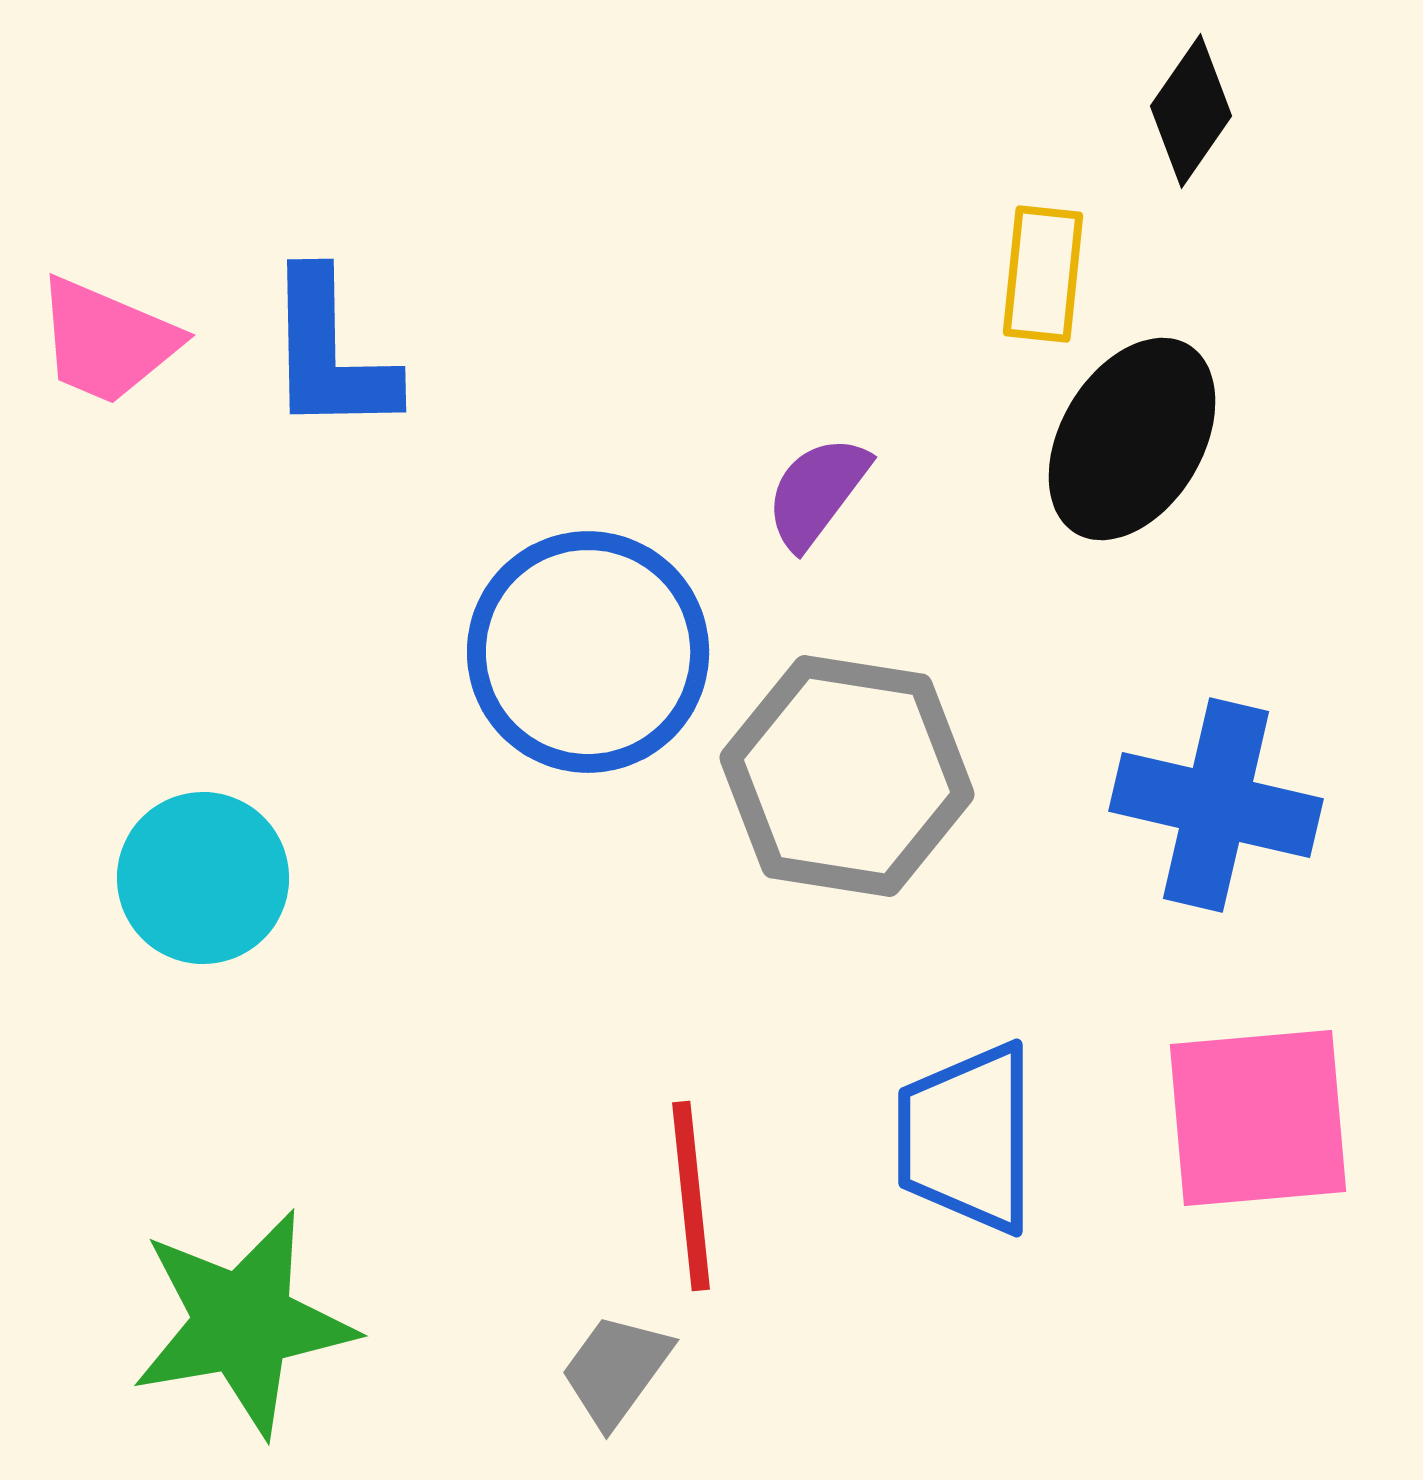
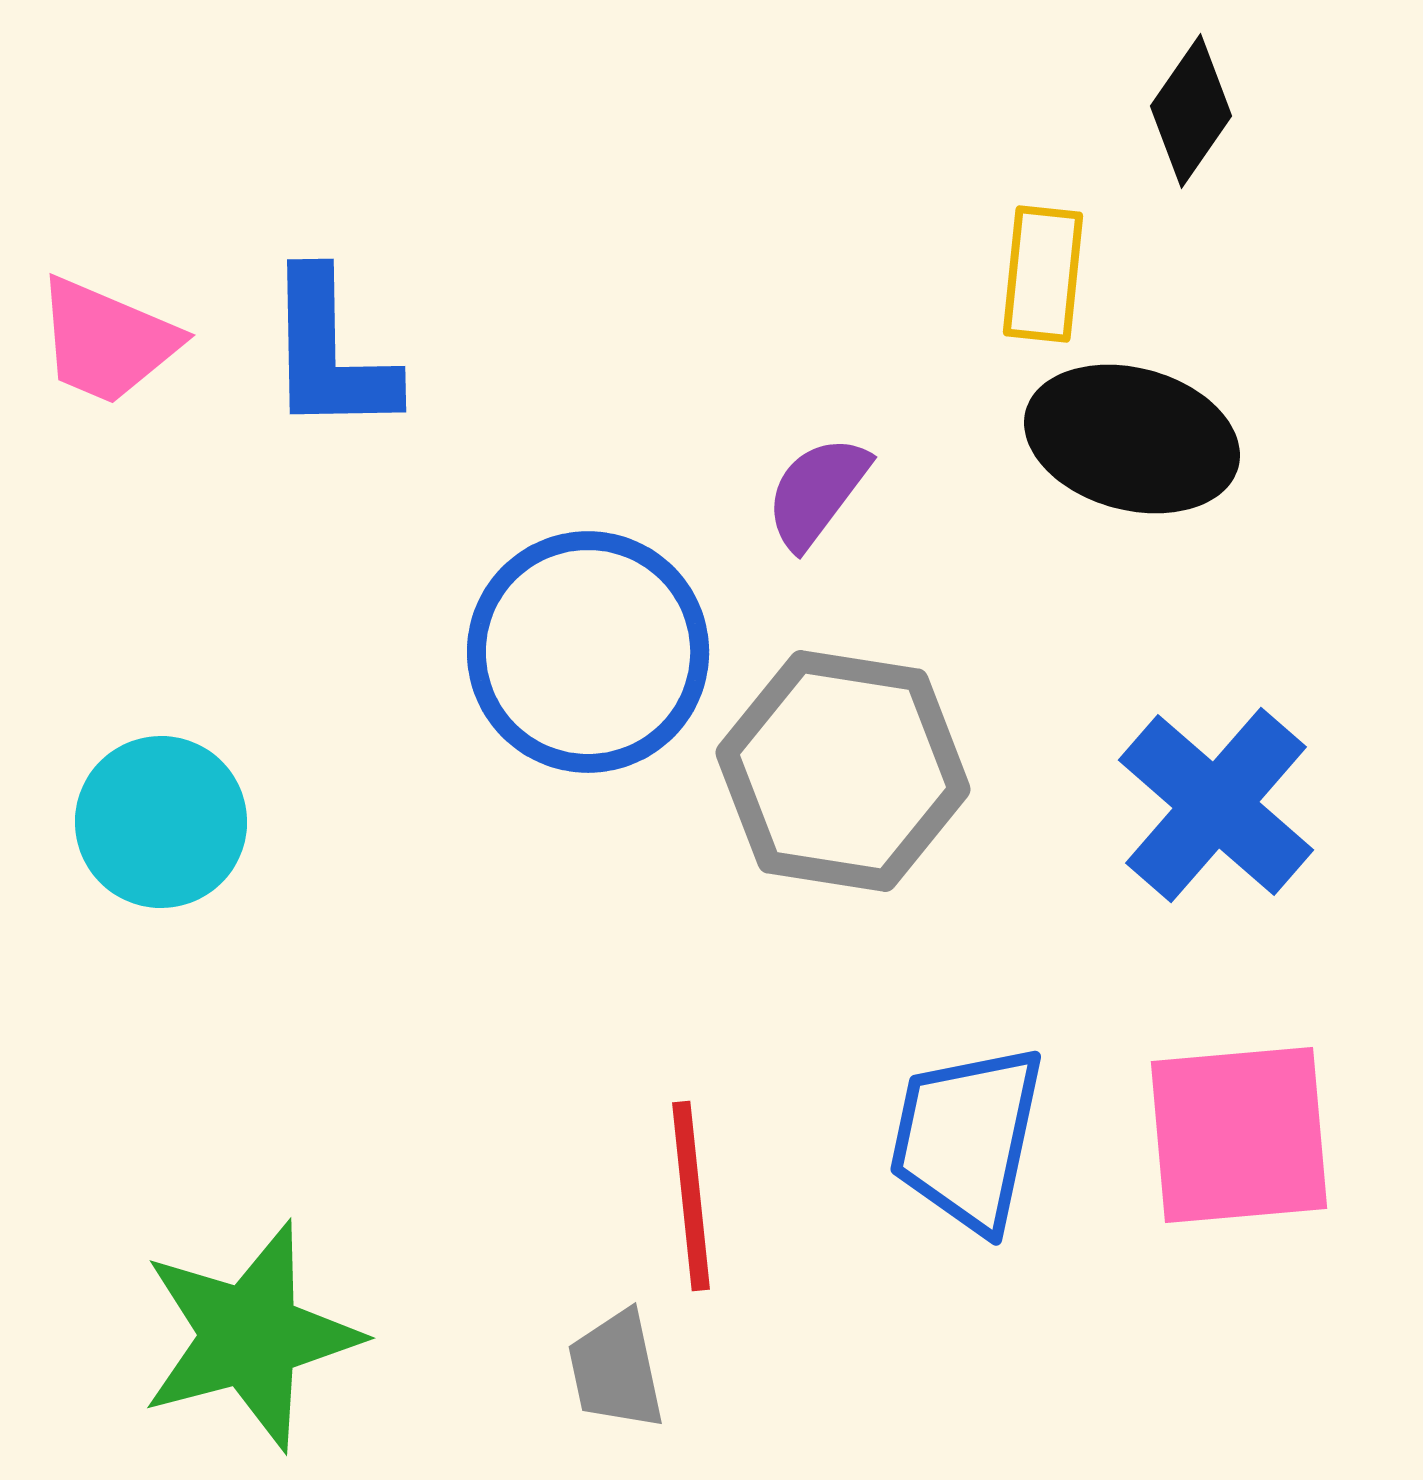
black ellipse: rotated 74 degrees clockwise
gray hexagon: moved 4 px left, 5 px up
blue cross: rotated 28 degrees clockwise
cyan circle: moved 42 px left, 56 px up
pink square: moved 19 px left, 17 px down
blue trapezoid: rotated 12 degrees clockwise
green star: moved 7 px right, 13 px down; rotated 5 degrees counterclockwise
gray trapezoid: rotated 48 degrees counterclockwise
